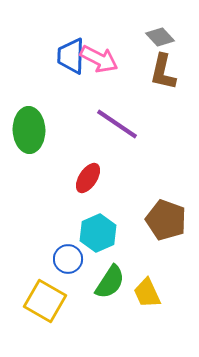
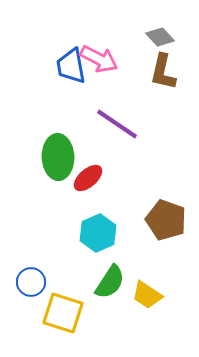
blue trapezoid: moved 10 px down; rotated 12 degrees counterclockwise
green ellipse: moved 29 px right, 27 px down
red ellipse: rotated 16 degrees clockwise
blue circle: moved 37 px left, 23 px down
yellow trapezoid: moved 2 px down; rotated 32 degrees counterclockwise
yellow square: moved 18 px right, 12 px down; rotated 12 degrees counterclockwise
